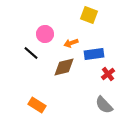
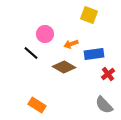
orange arrow: moved 1 px down
brown diamond: rotated 45 degrees clockwise
